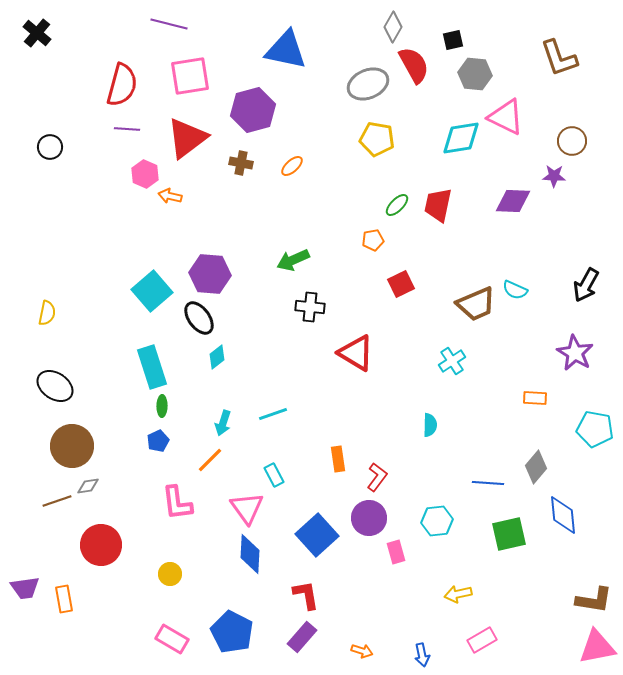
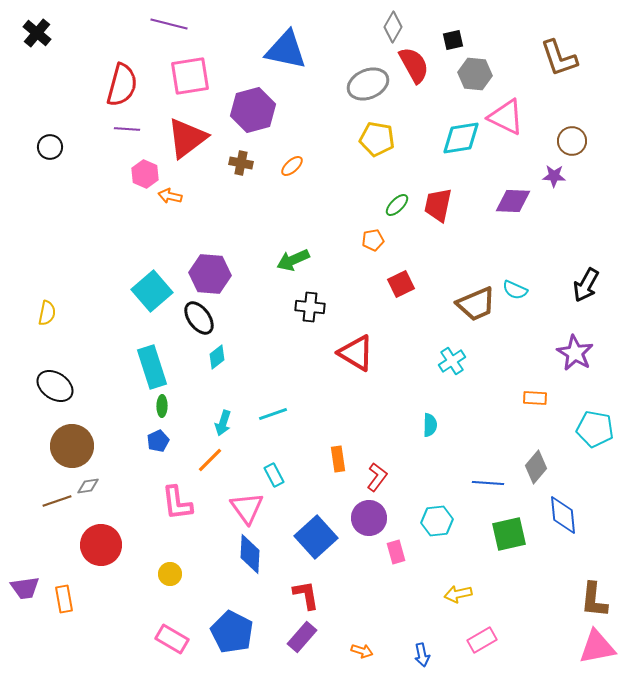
blue square at (317, 535): moved 1 px left, 2 px down
brown L-shape at (594, 600): rotated 87 degrees clockwise
